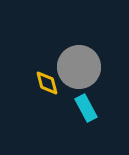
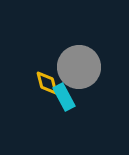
cyan rectangle: moved 22 px left, 11 px up
